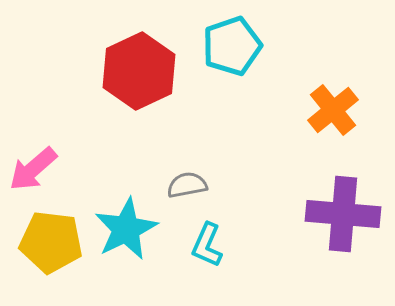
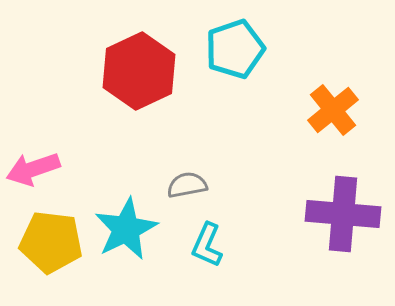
cyan pentagon: moved 3 px right, 3 px down
pink arrow: rotated 22 degrees clockwise
